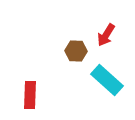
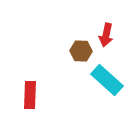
red arrow: rotated 20 degrees counterclockwise
brown hexagon: moved 5 px right
